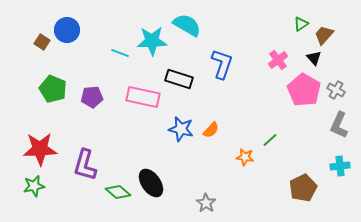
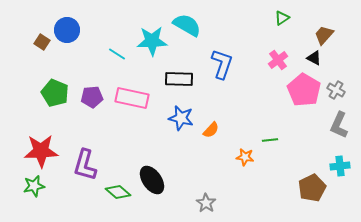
green triangle: moved 19 px left, 6 px up
cyan line: moved 3 px left, 1 px down; rotated 12 degrees clockwise
black triangle: rotated 21 degrees counterclockwise
black rectangle: rotated 16 degrees counterclockwise
green pentagon: moved 2 px right, 4 px down
pink rectangle: moved 11 px left, 1 px down
blue star: moved 11 px up
green line: rotated 35 degrees clockwise
red star: moved 1 px right, 2 px down
black ellipse: moved 1 px right, 3 px up
brown pentagon: moved 9 px right
